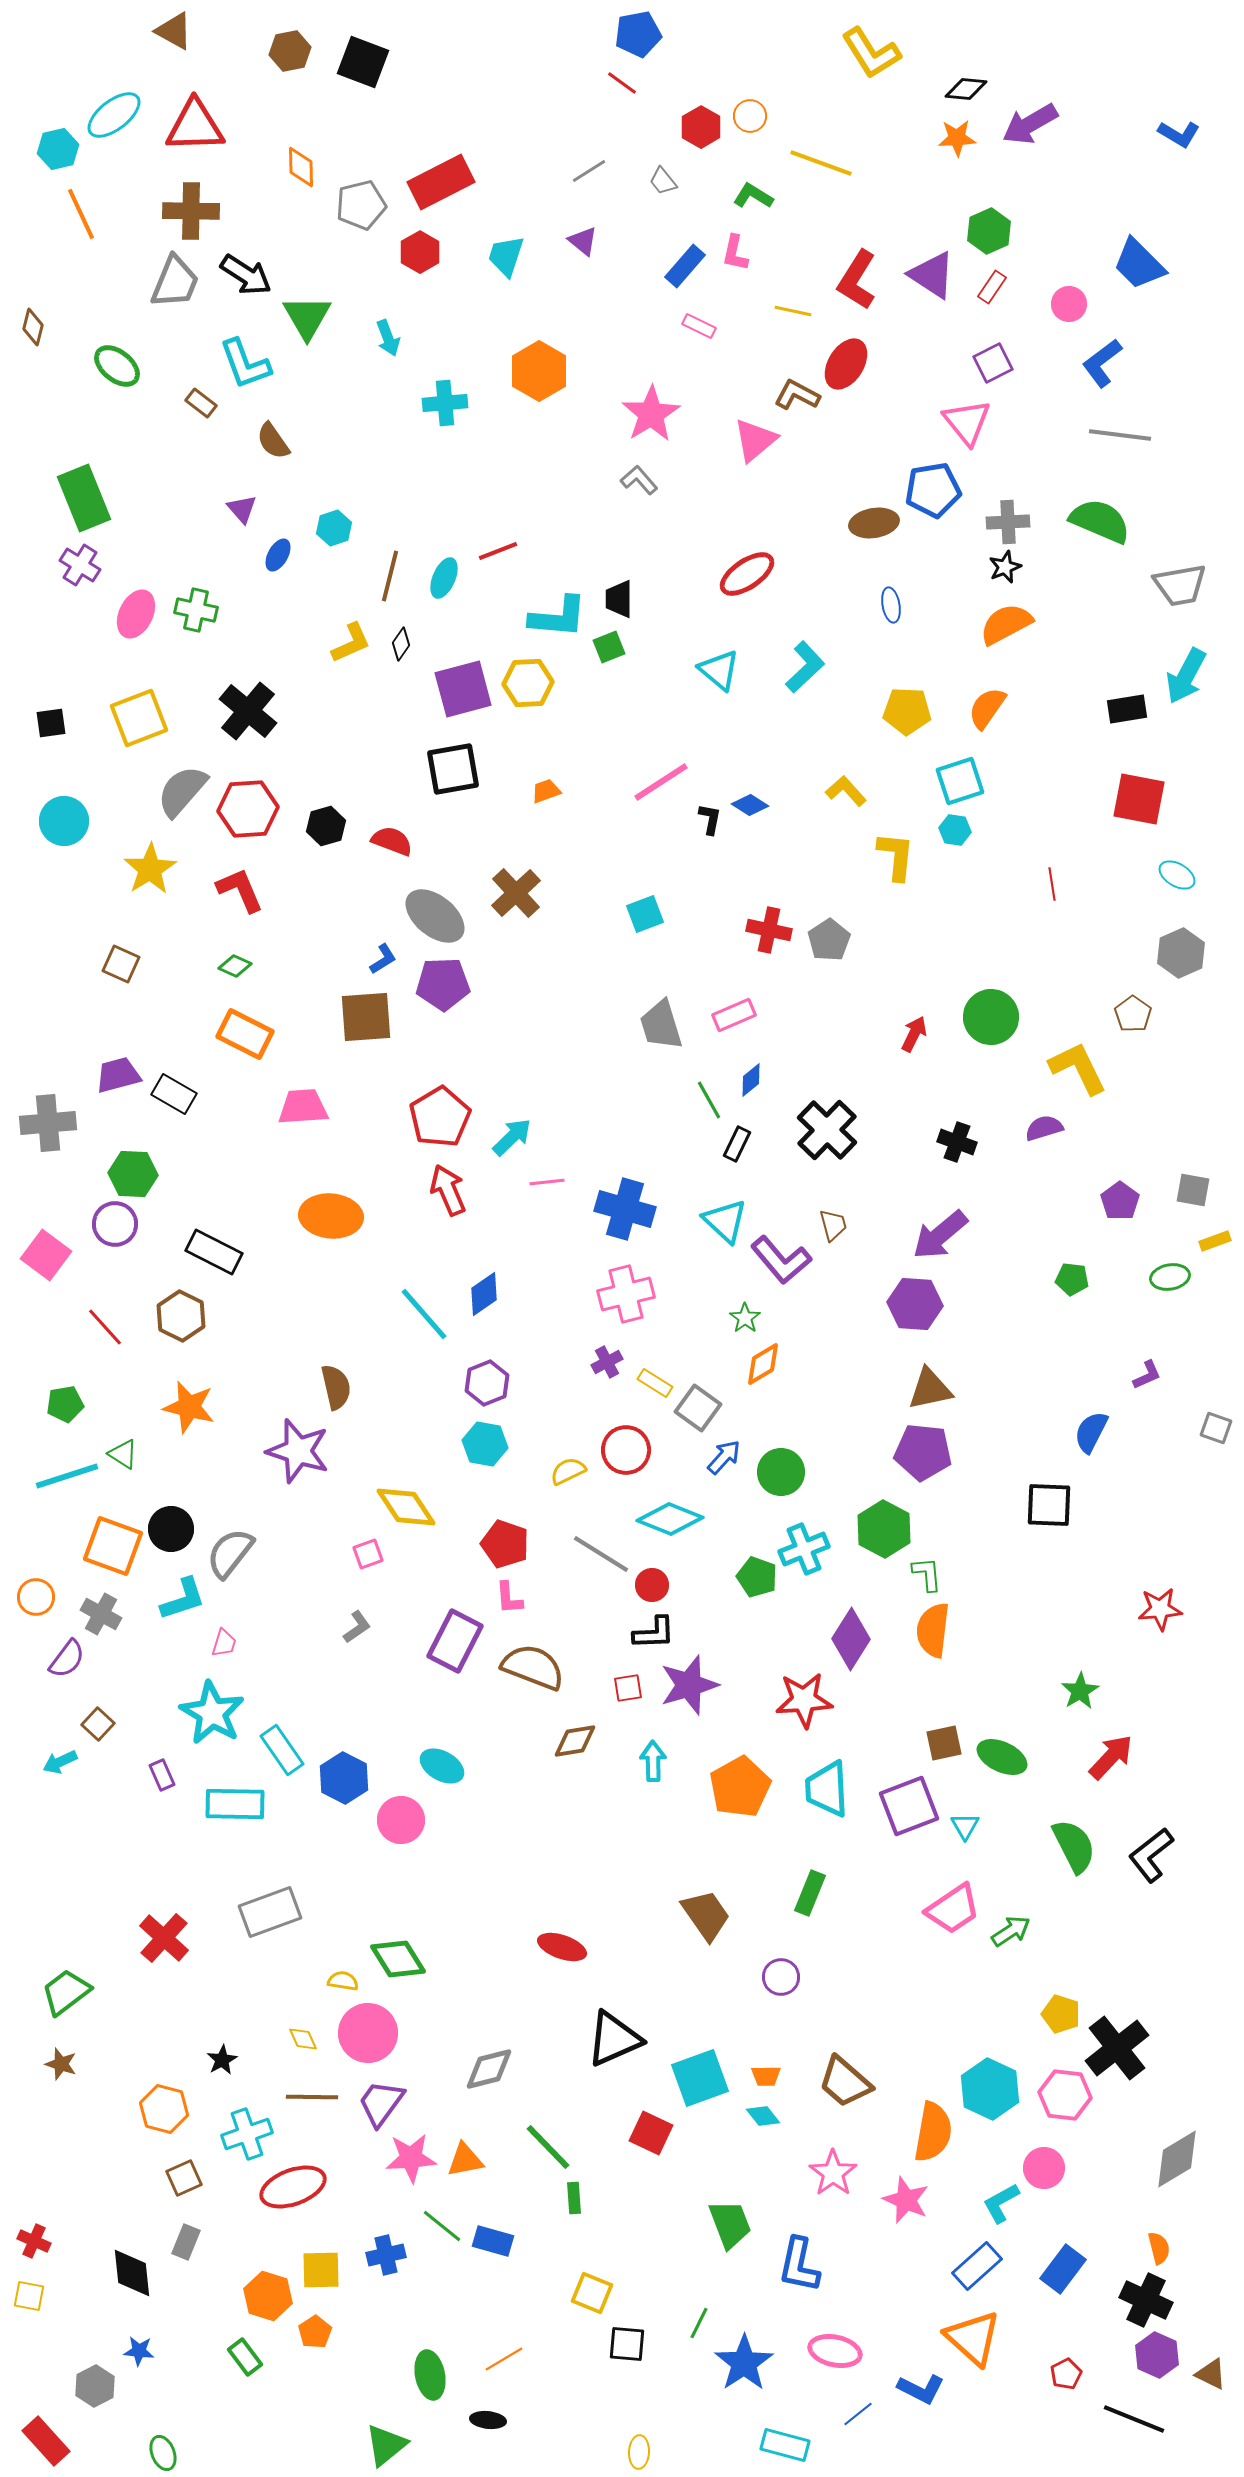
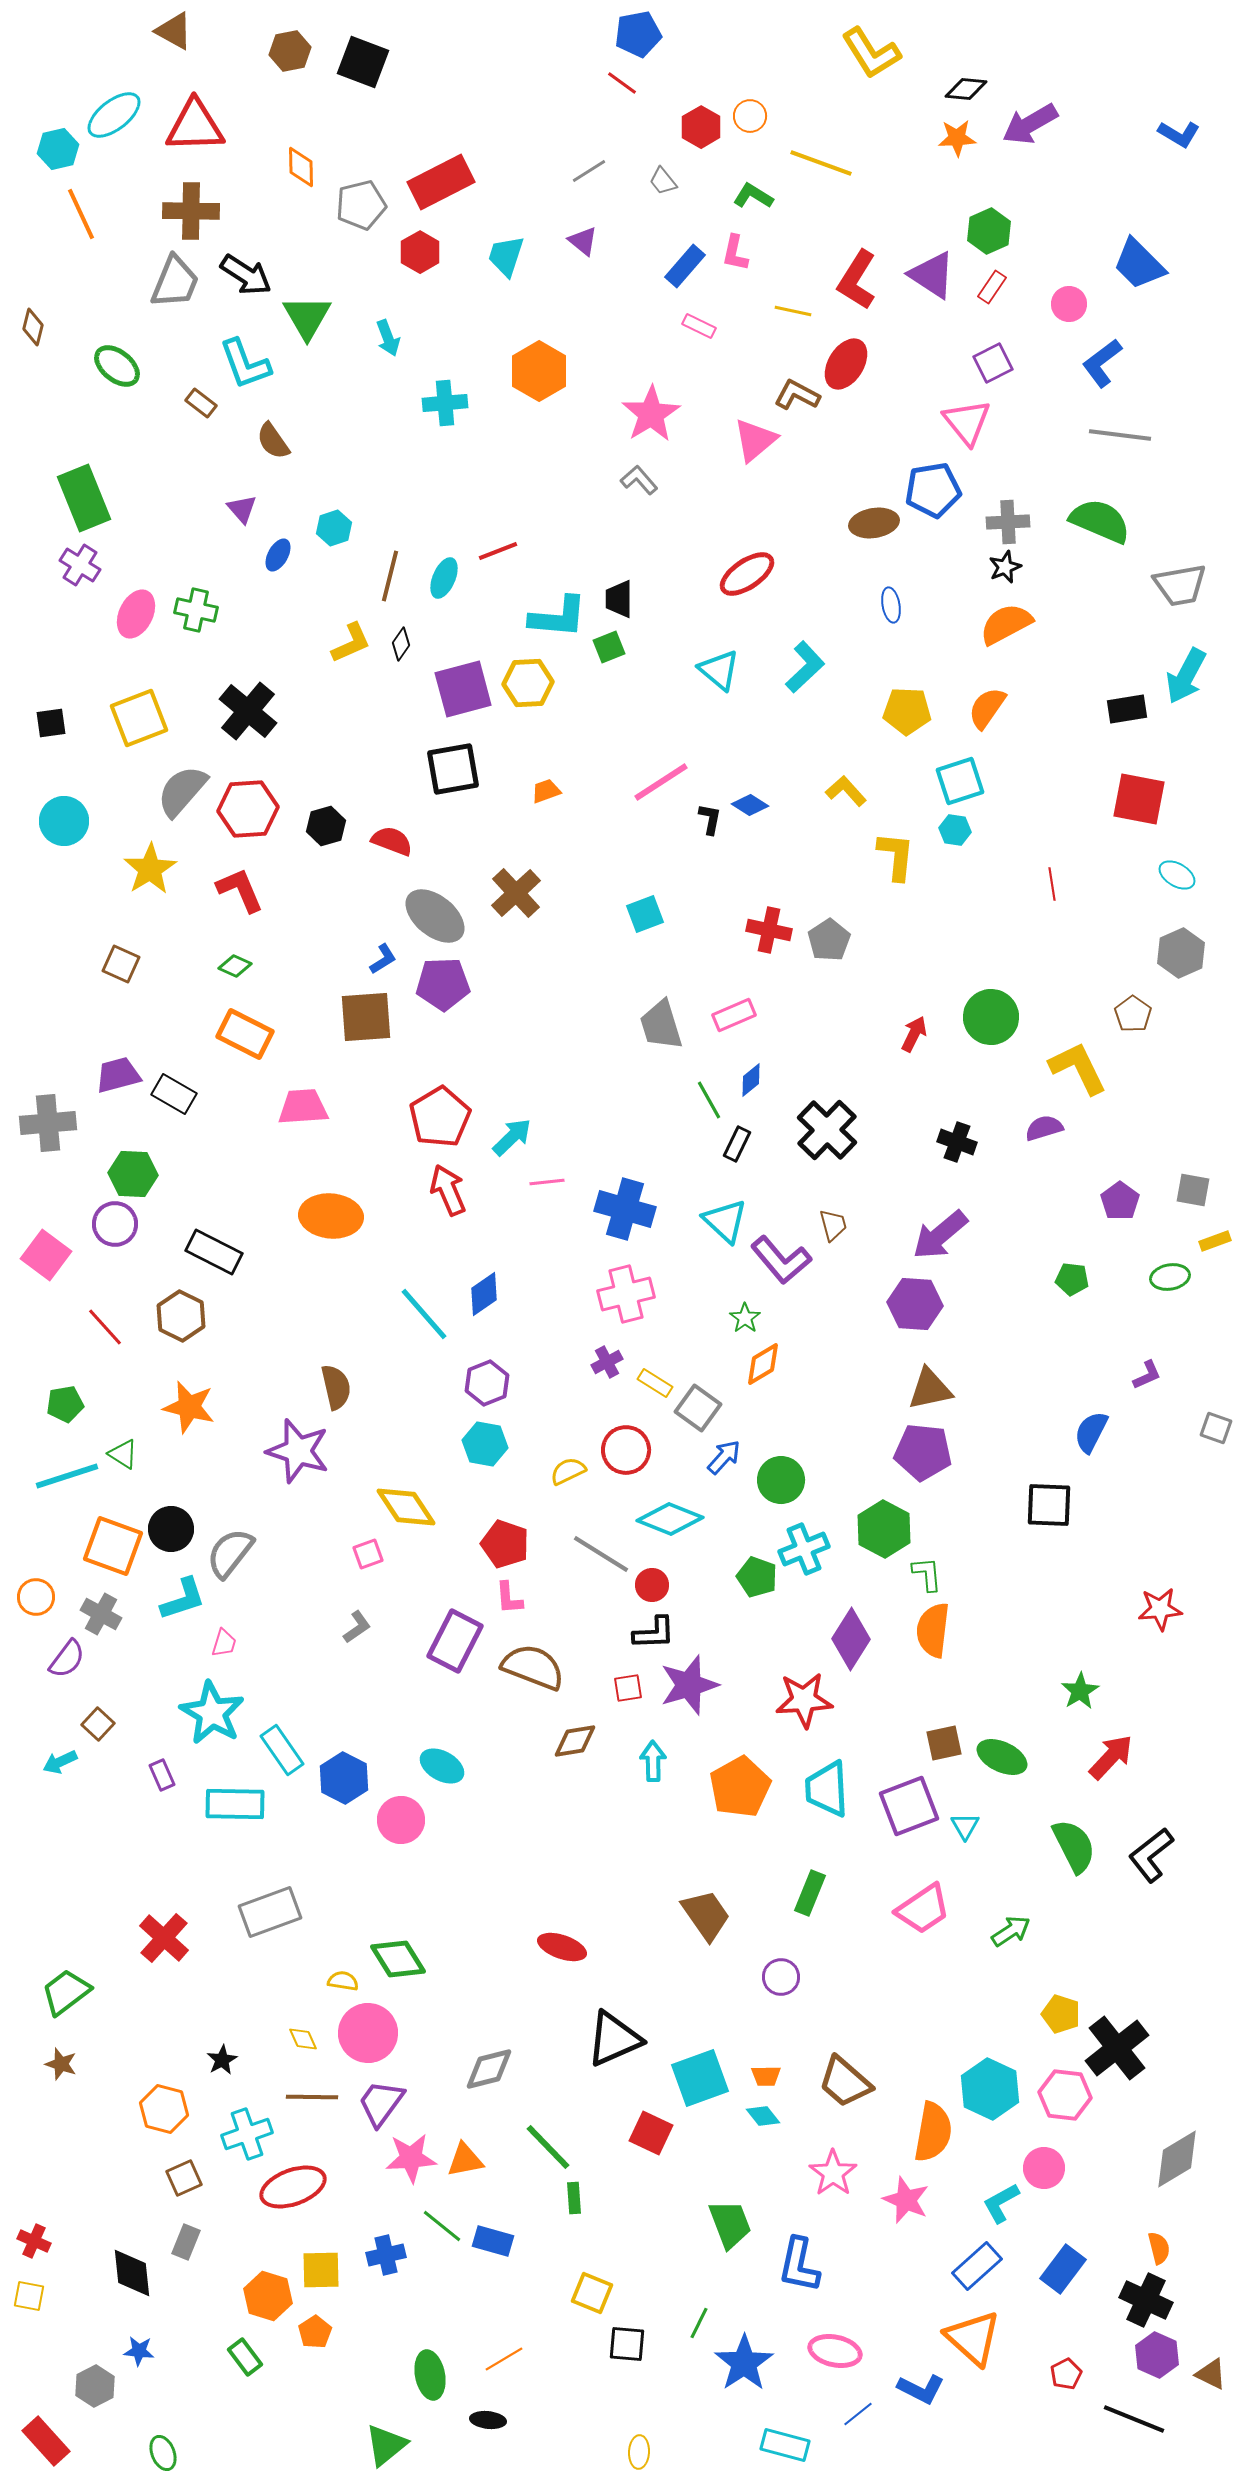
green circle at (781, 1472): moved 8 px down
pink trapezoid at (953, 1909): moved 30 px left
